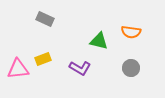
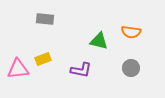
gray rectangle: rotated 18 degrees counterclockwise
purple L-shape: moved 1 px right, 2 px down; rotated 20 degrees counterclockwise
